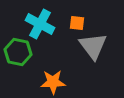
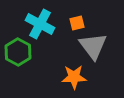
orange square: rotated 21 degrees counterclockwise
green hexagon: rotated 16 degrees clockwise
orange star: moved 21 px right, 5 px up
